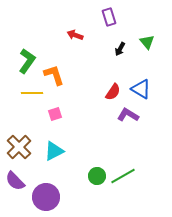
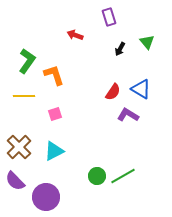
yellow line: moved 8 px left, 3 px down
